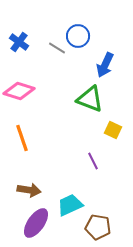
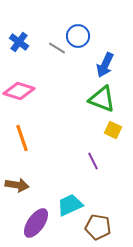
green triangle: moved 12 px right
brown arrow: moved 12 px left, 5 px up
